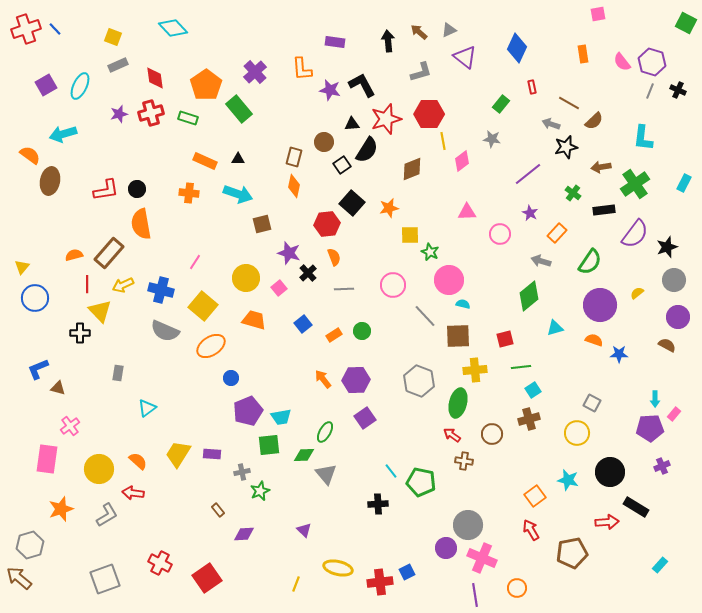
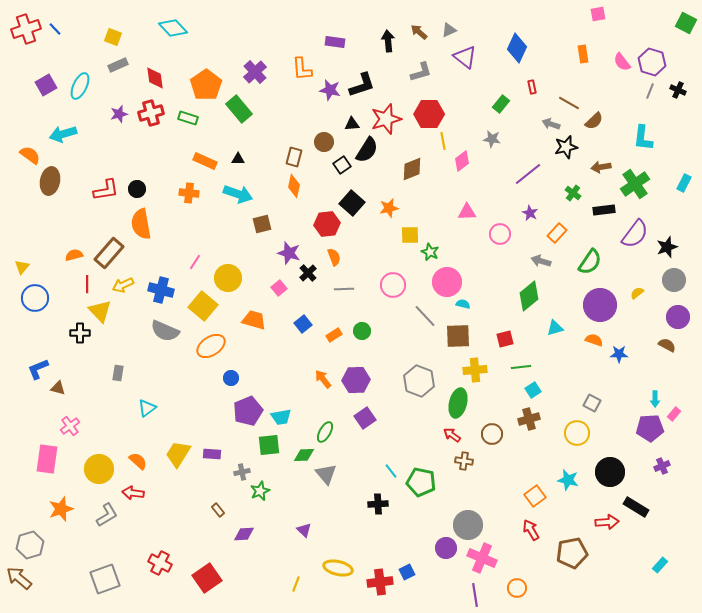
black L-shape at (362, 85): rotated 100 degrees clockwise
yellow circle at (246, 278): moved 18 px left
pink circle at (449, 280): moved 2 px left, 2 px down
